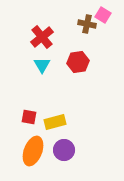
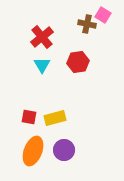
yellow rectangle: moved 4 px up
